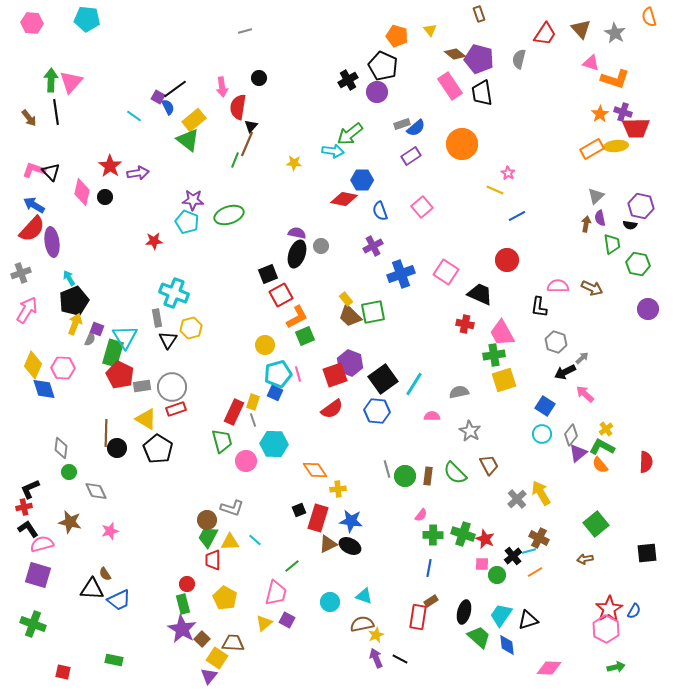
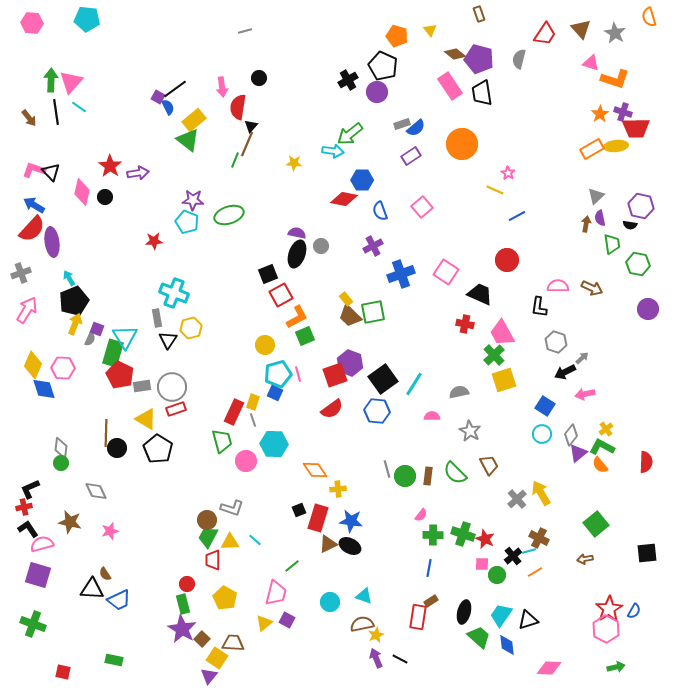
cyan line at (134, 116): moved 55 px left, 9 px up
green cross at (494, 355): rotated 35 degrees counterclockwise
pink arrow at (585, 394): rotated 54 degrees counterclockwise
green circle at (69, 472): moved 8 px left, 9 px up
